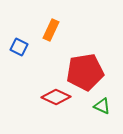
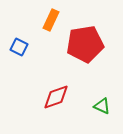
orange rectangle: moved 10 px up
red pentagon: moved 28 px up
red diamond: rotated 44 degrees counterclockwise
